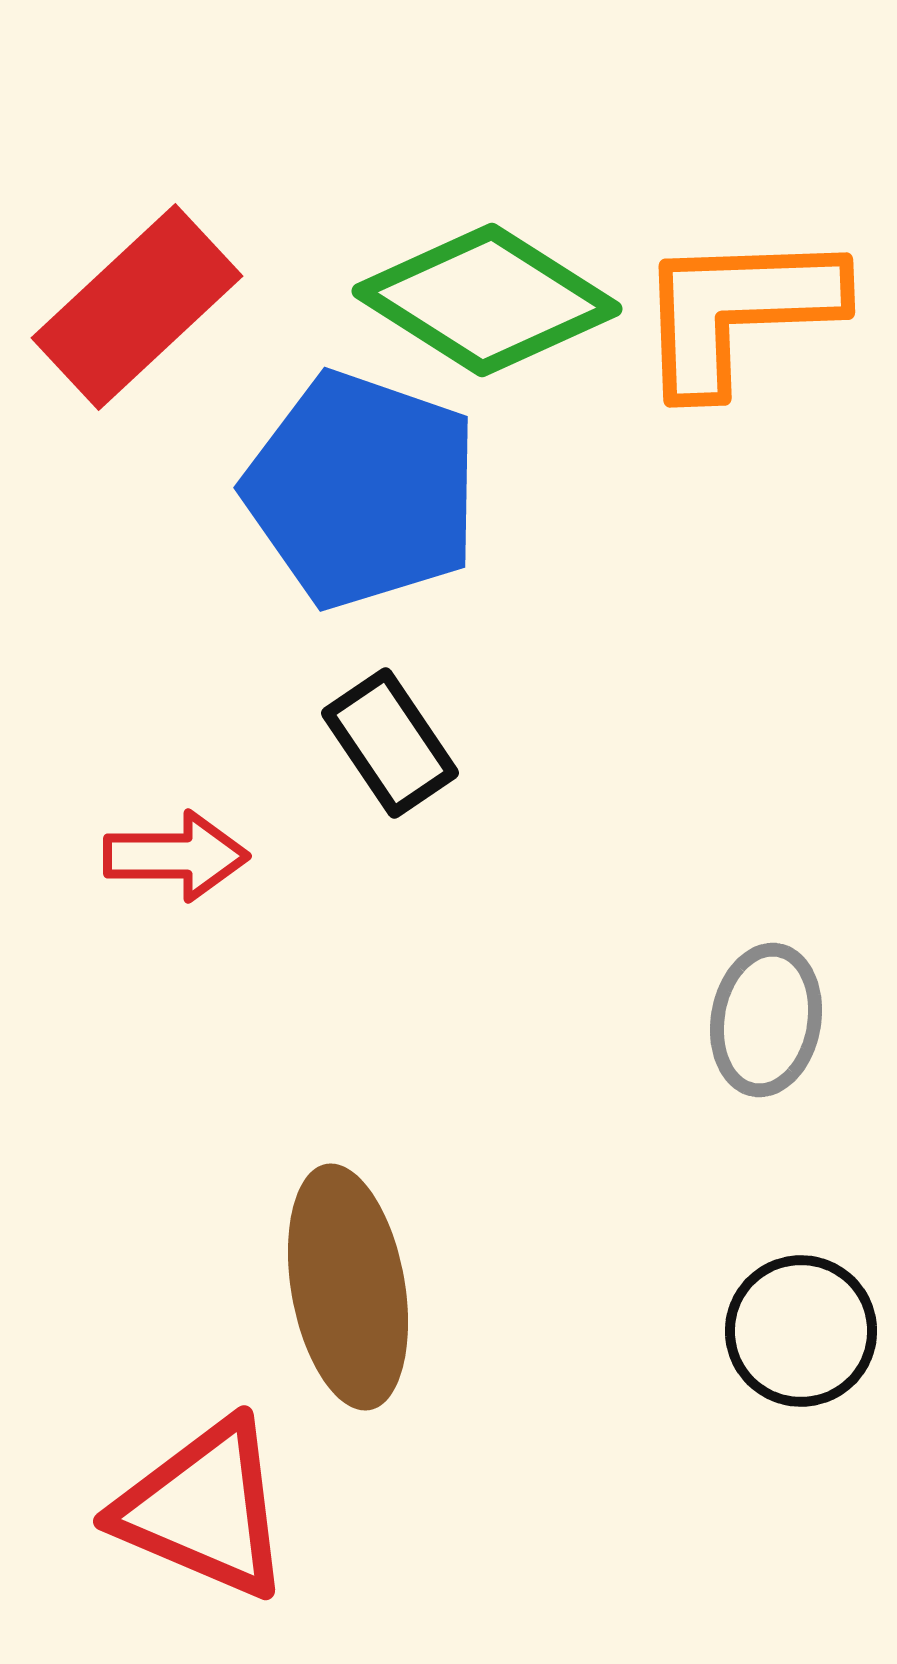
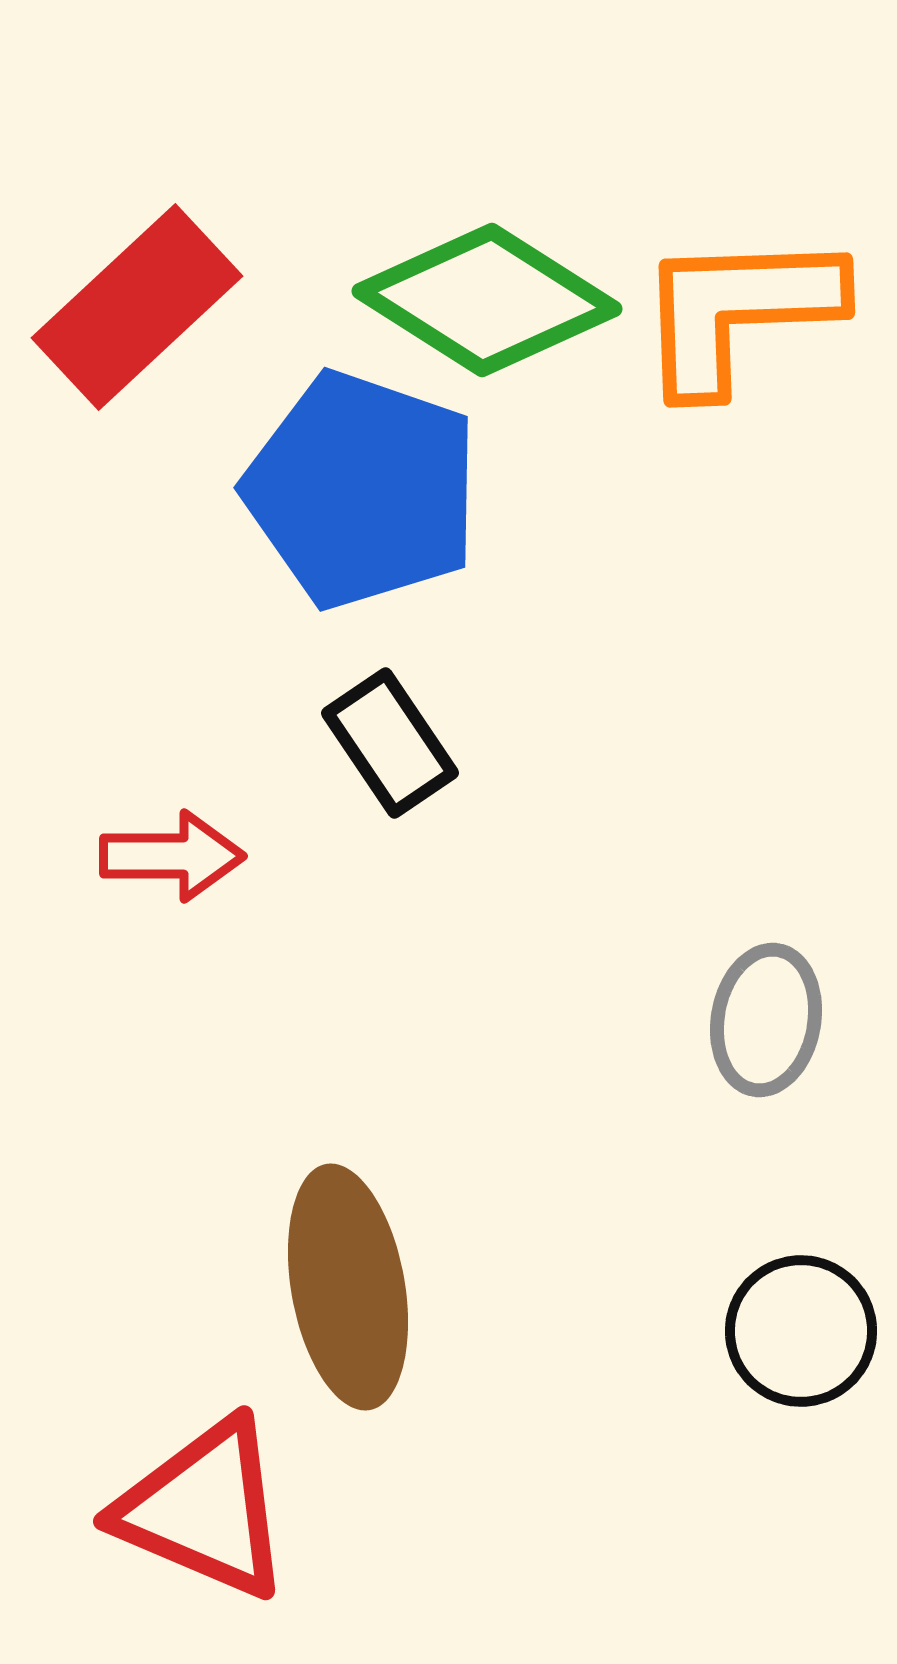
red arrow: moved 4 px left
